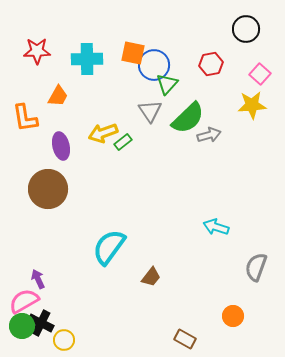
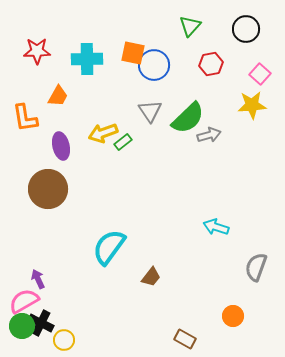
green triangle: moved 23 px right, 58 px up
